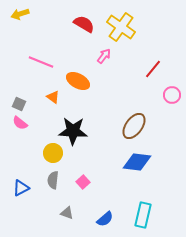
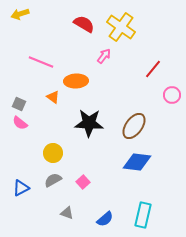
orange ellipse: moved 2 px left; rotated 30 degrees counterclockwise
black star: moved 16 px right, 8 px up
gray semicircle: rotated 54 degrees clockwise
